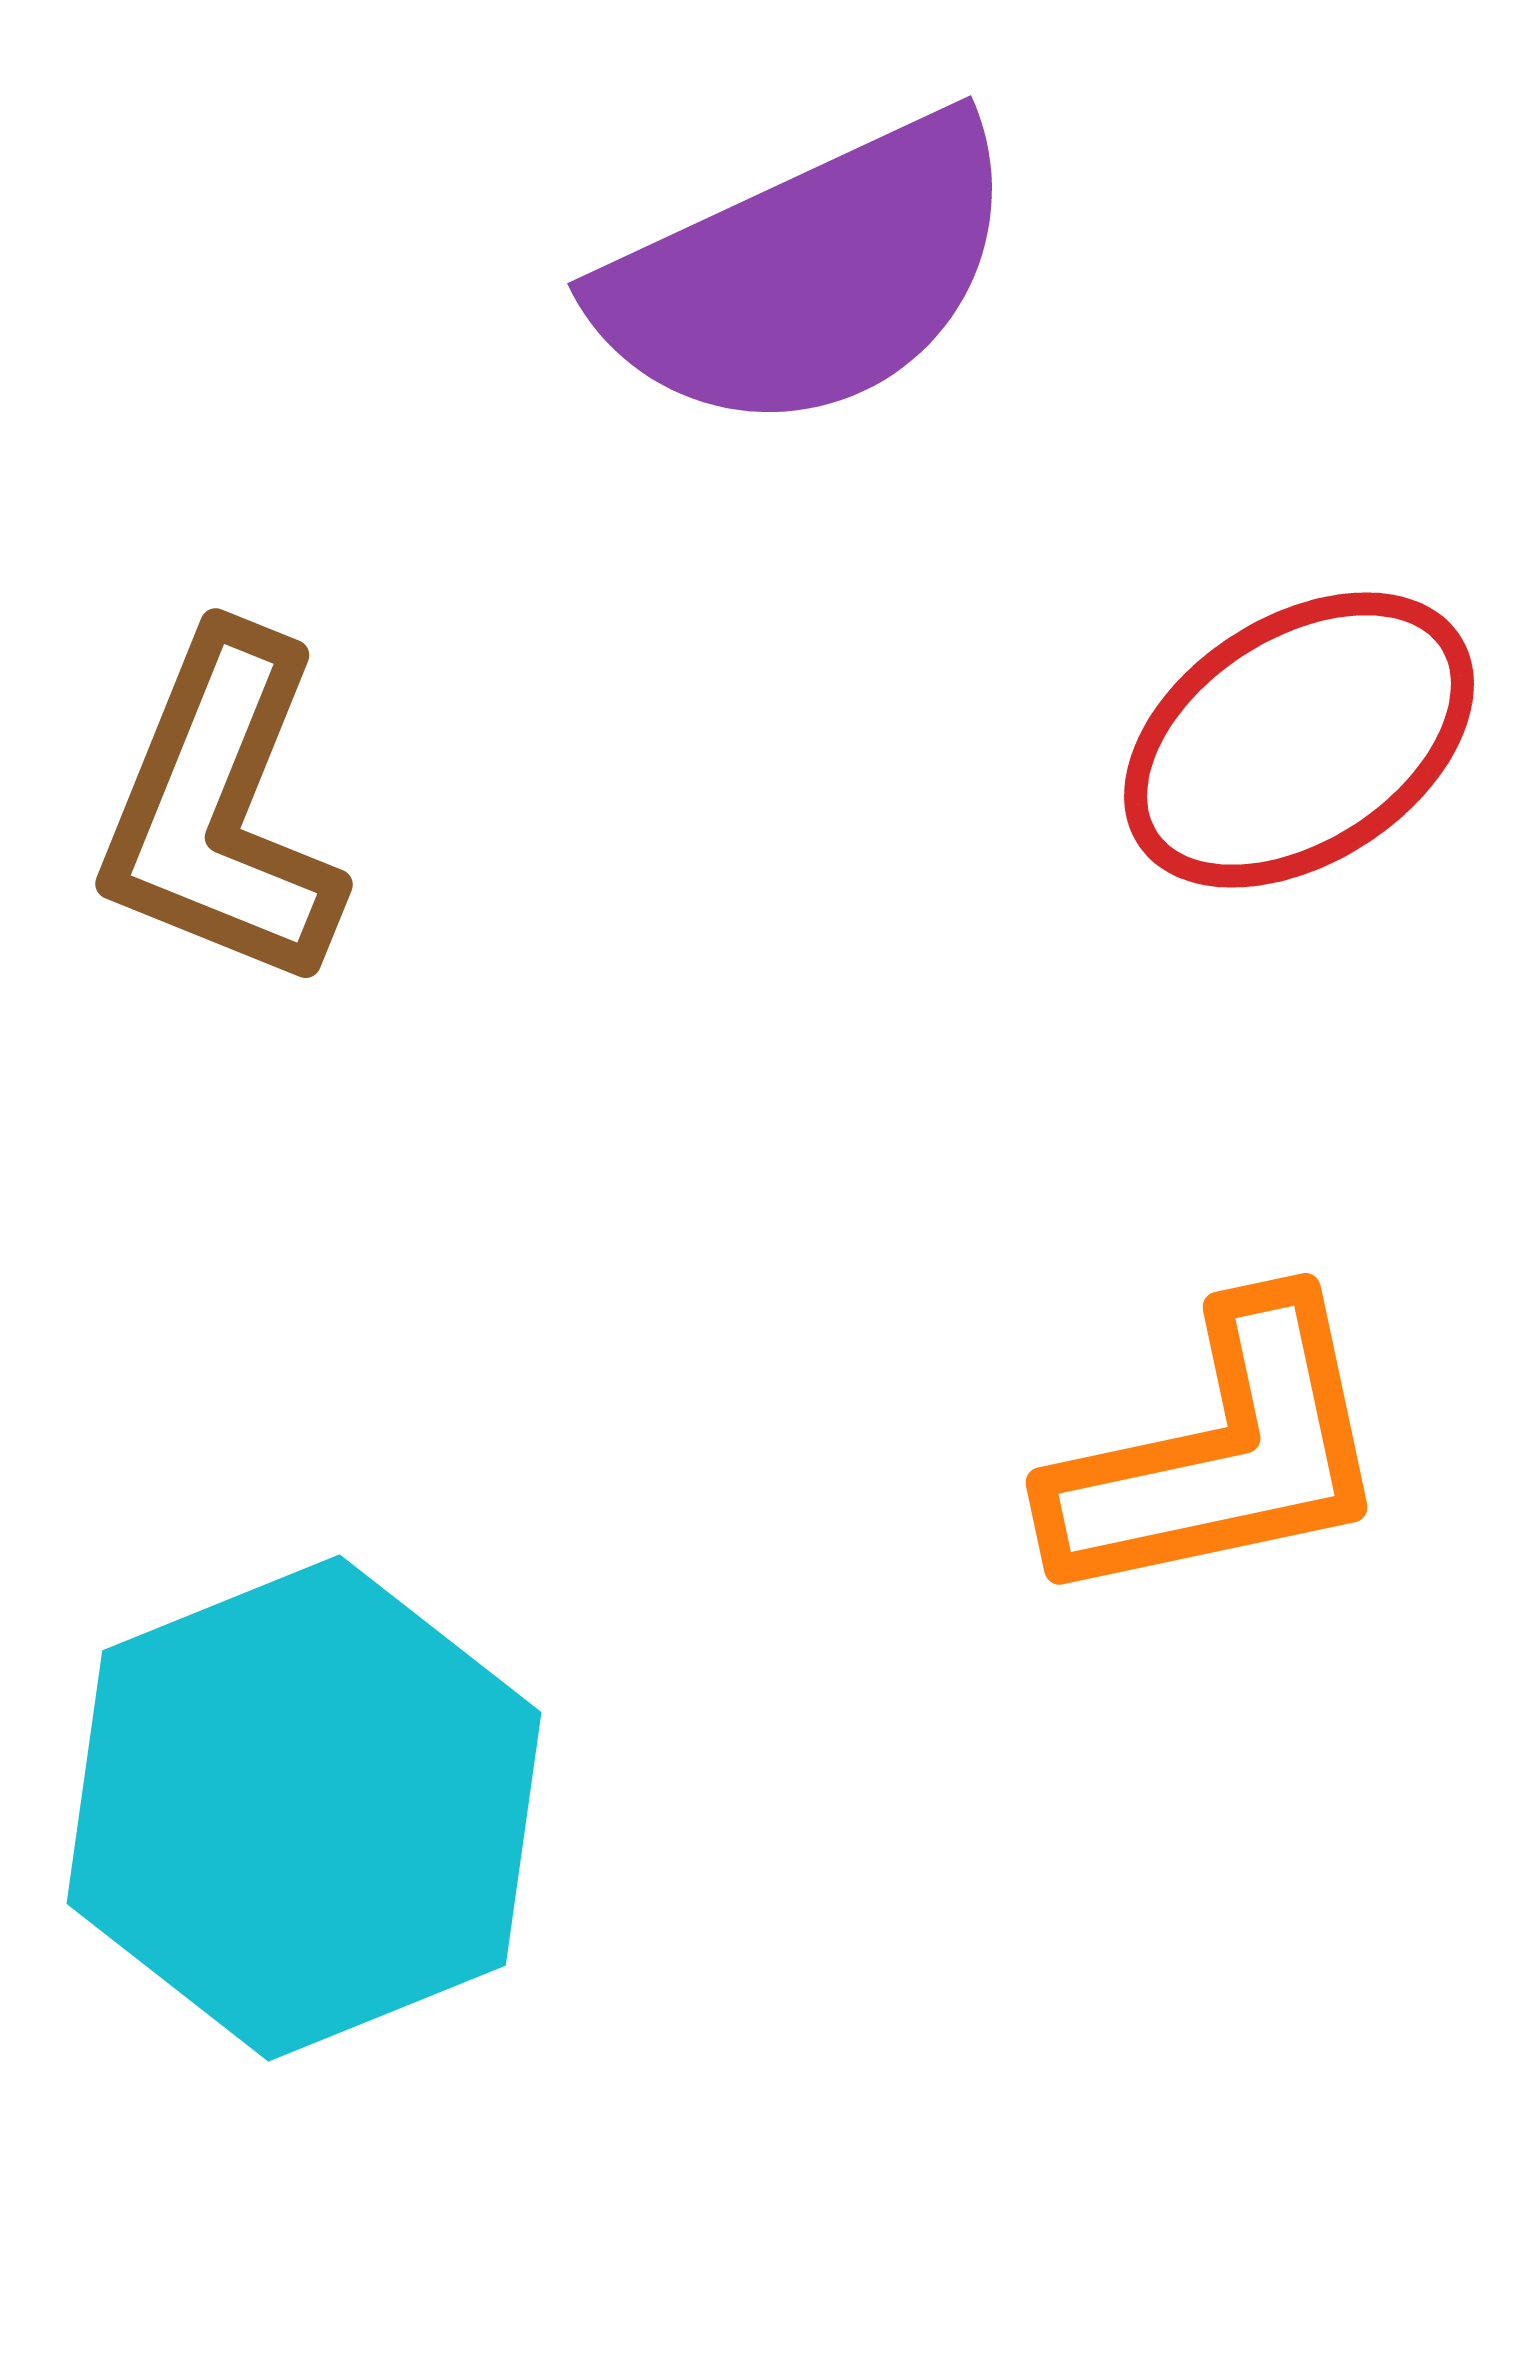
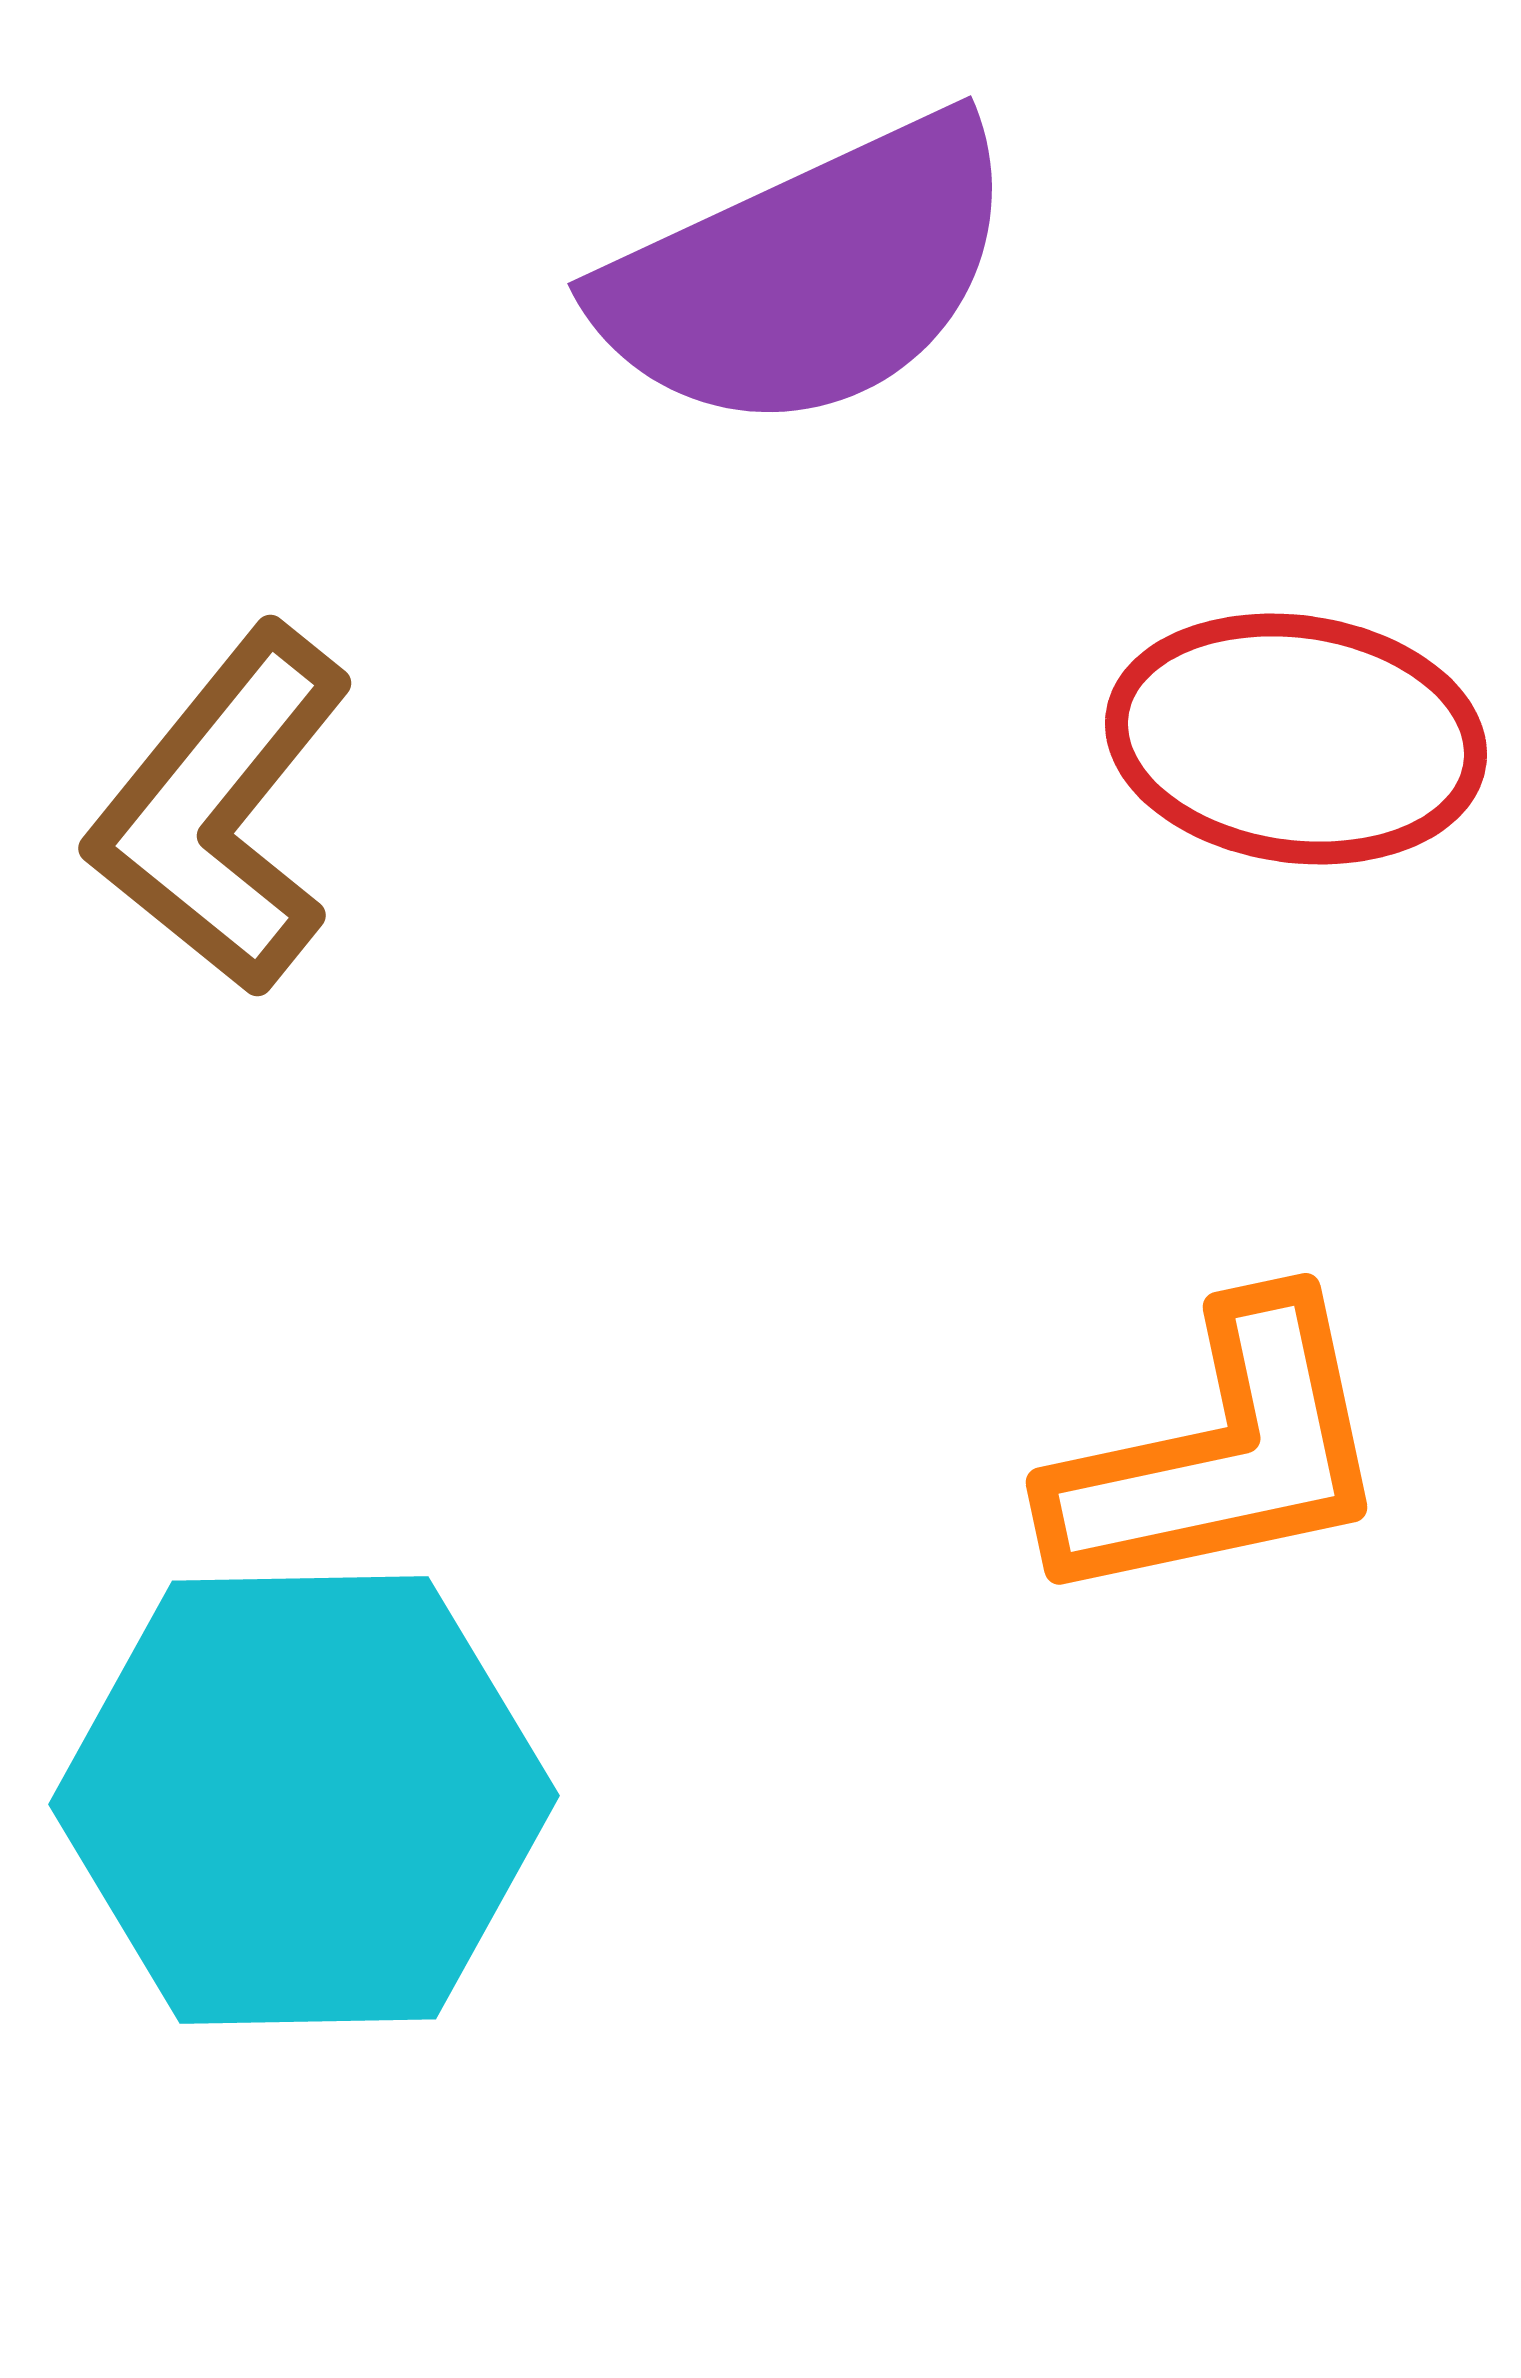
red ellipse: moved 3 px left, 1 px up; rotated 41 degrees clockwise
brown L-shape: rotated 17 degrees clockwise
cyan hexagon: moved 8 px up; rotated 21 degrees clockwise
